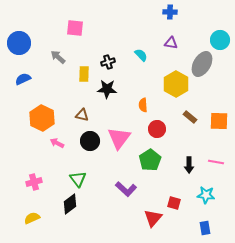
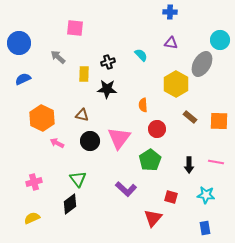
red square: moved 3 px left, 6 px up
